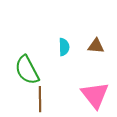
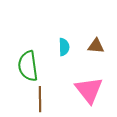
green semicircle: moved 1 px right, 4 px up; rotated 20 degrees clockwise
pink triangle: moved 6 px left, 5 px up
